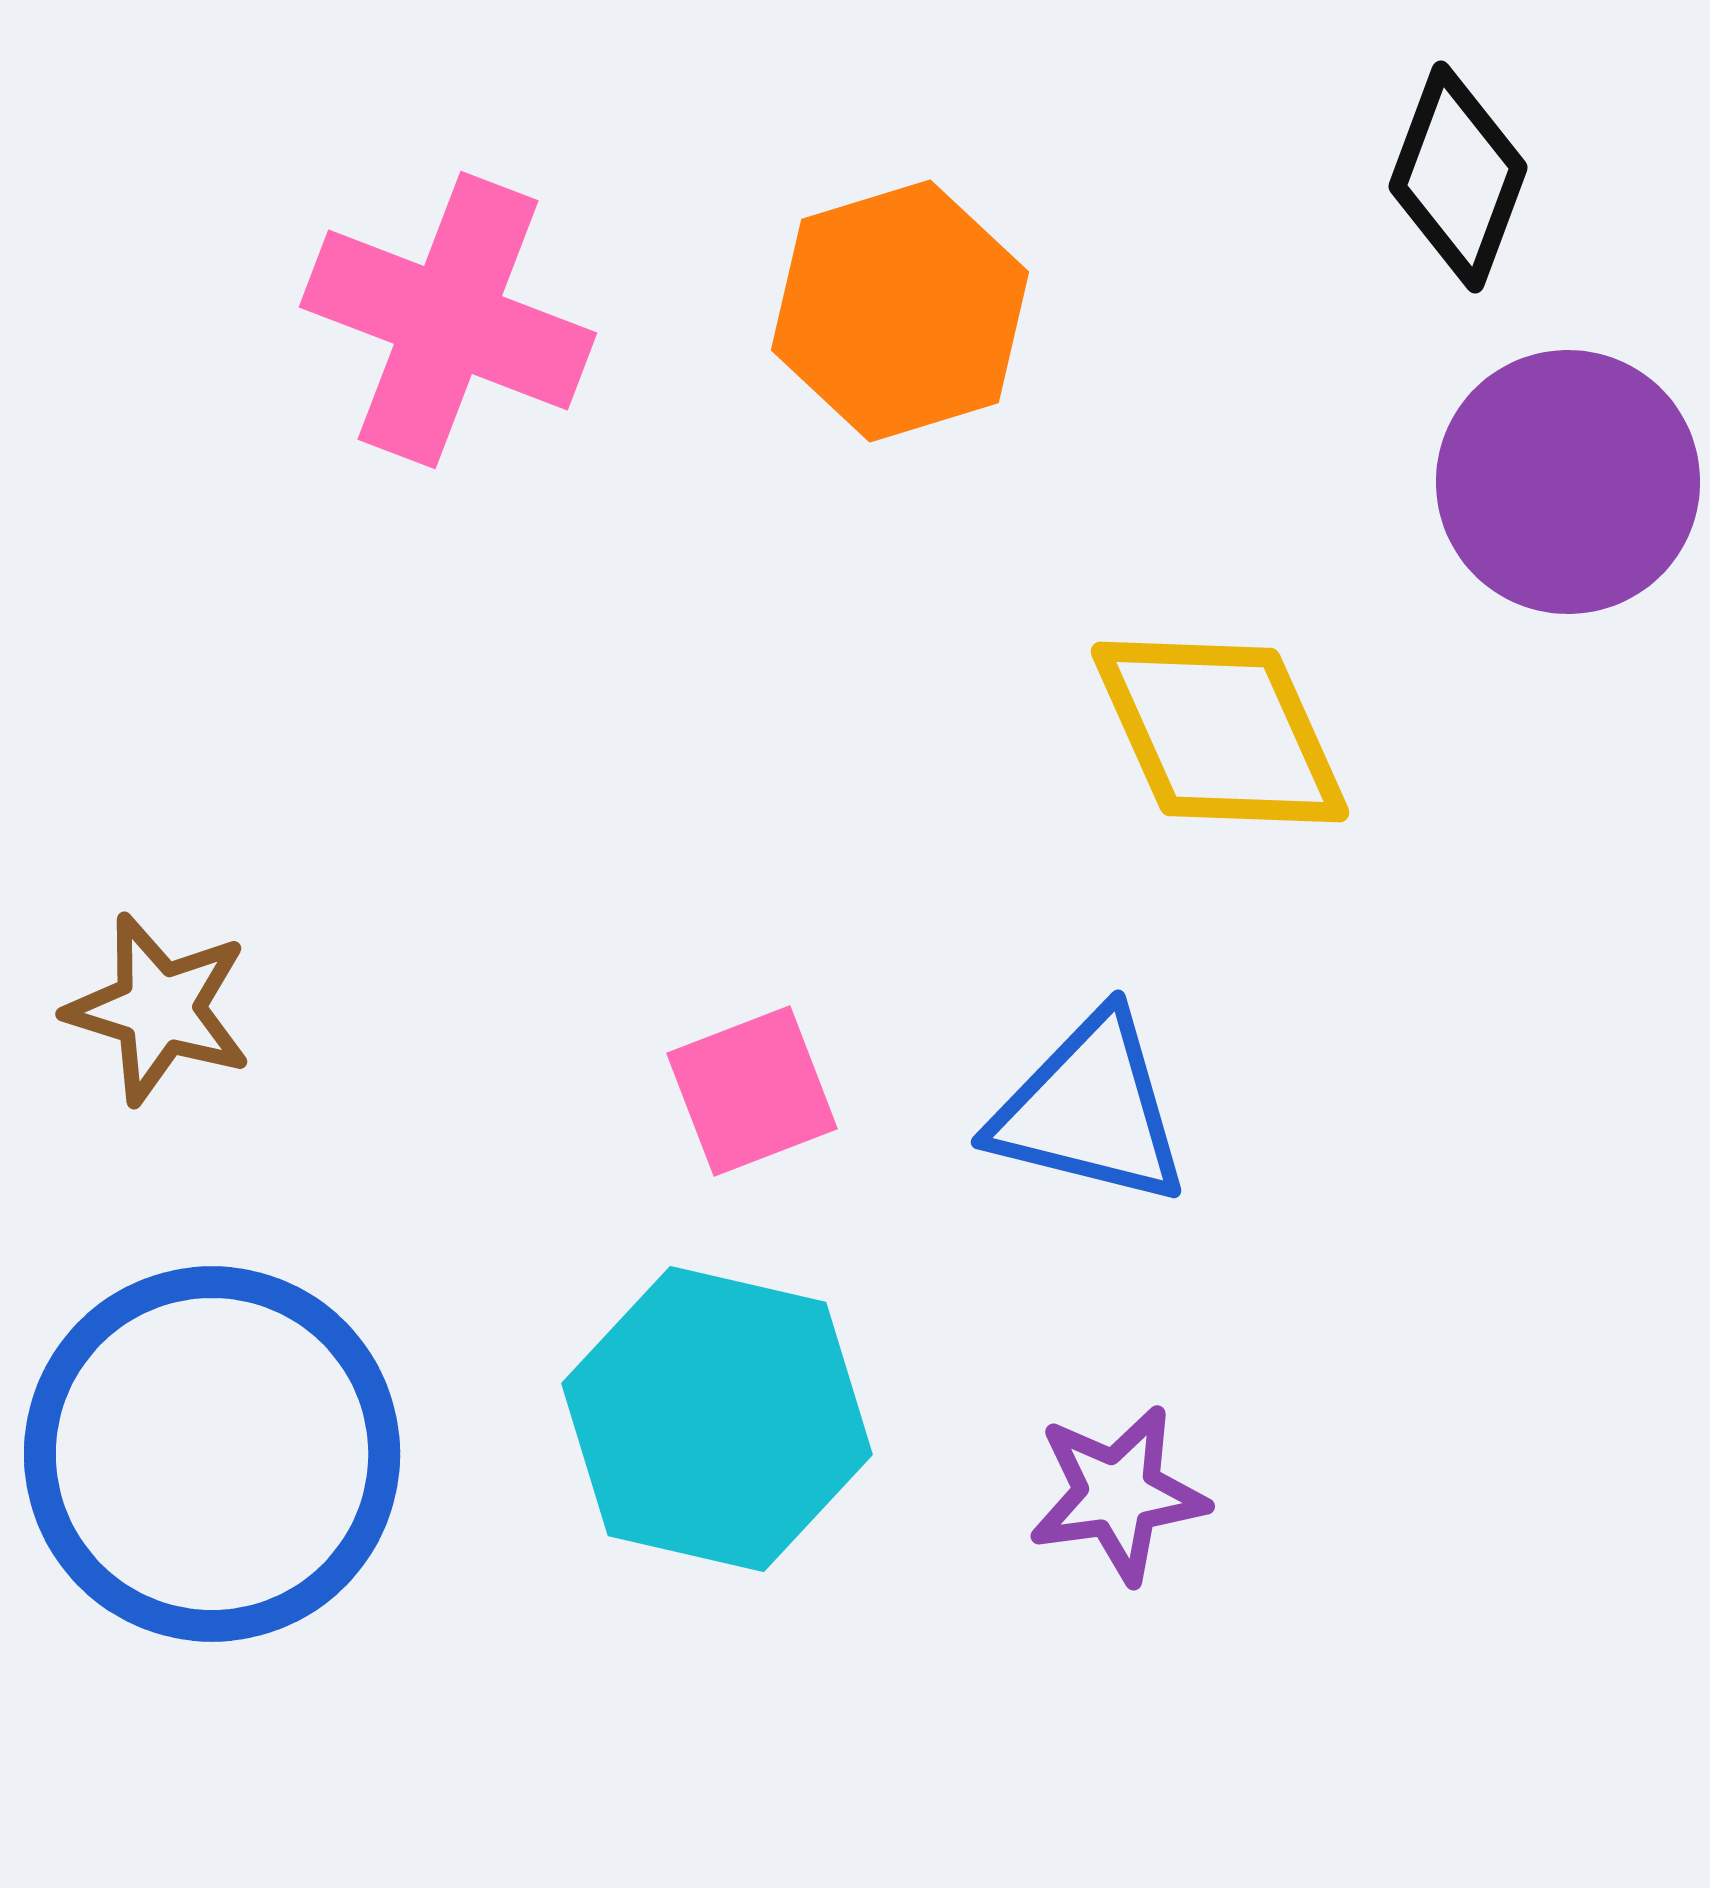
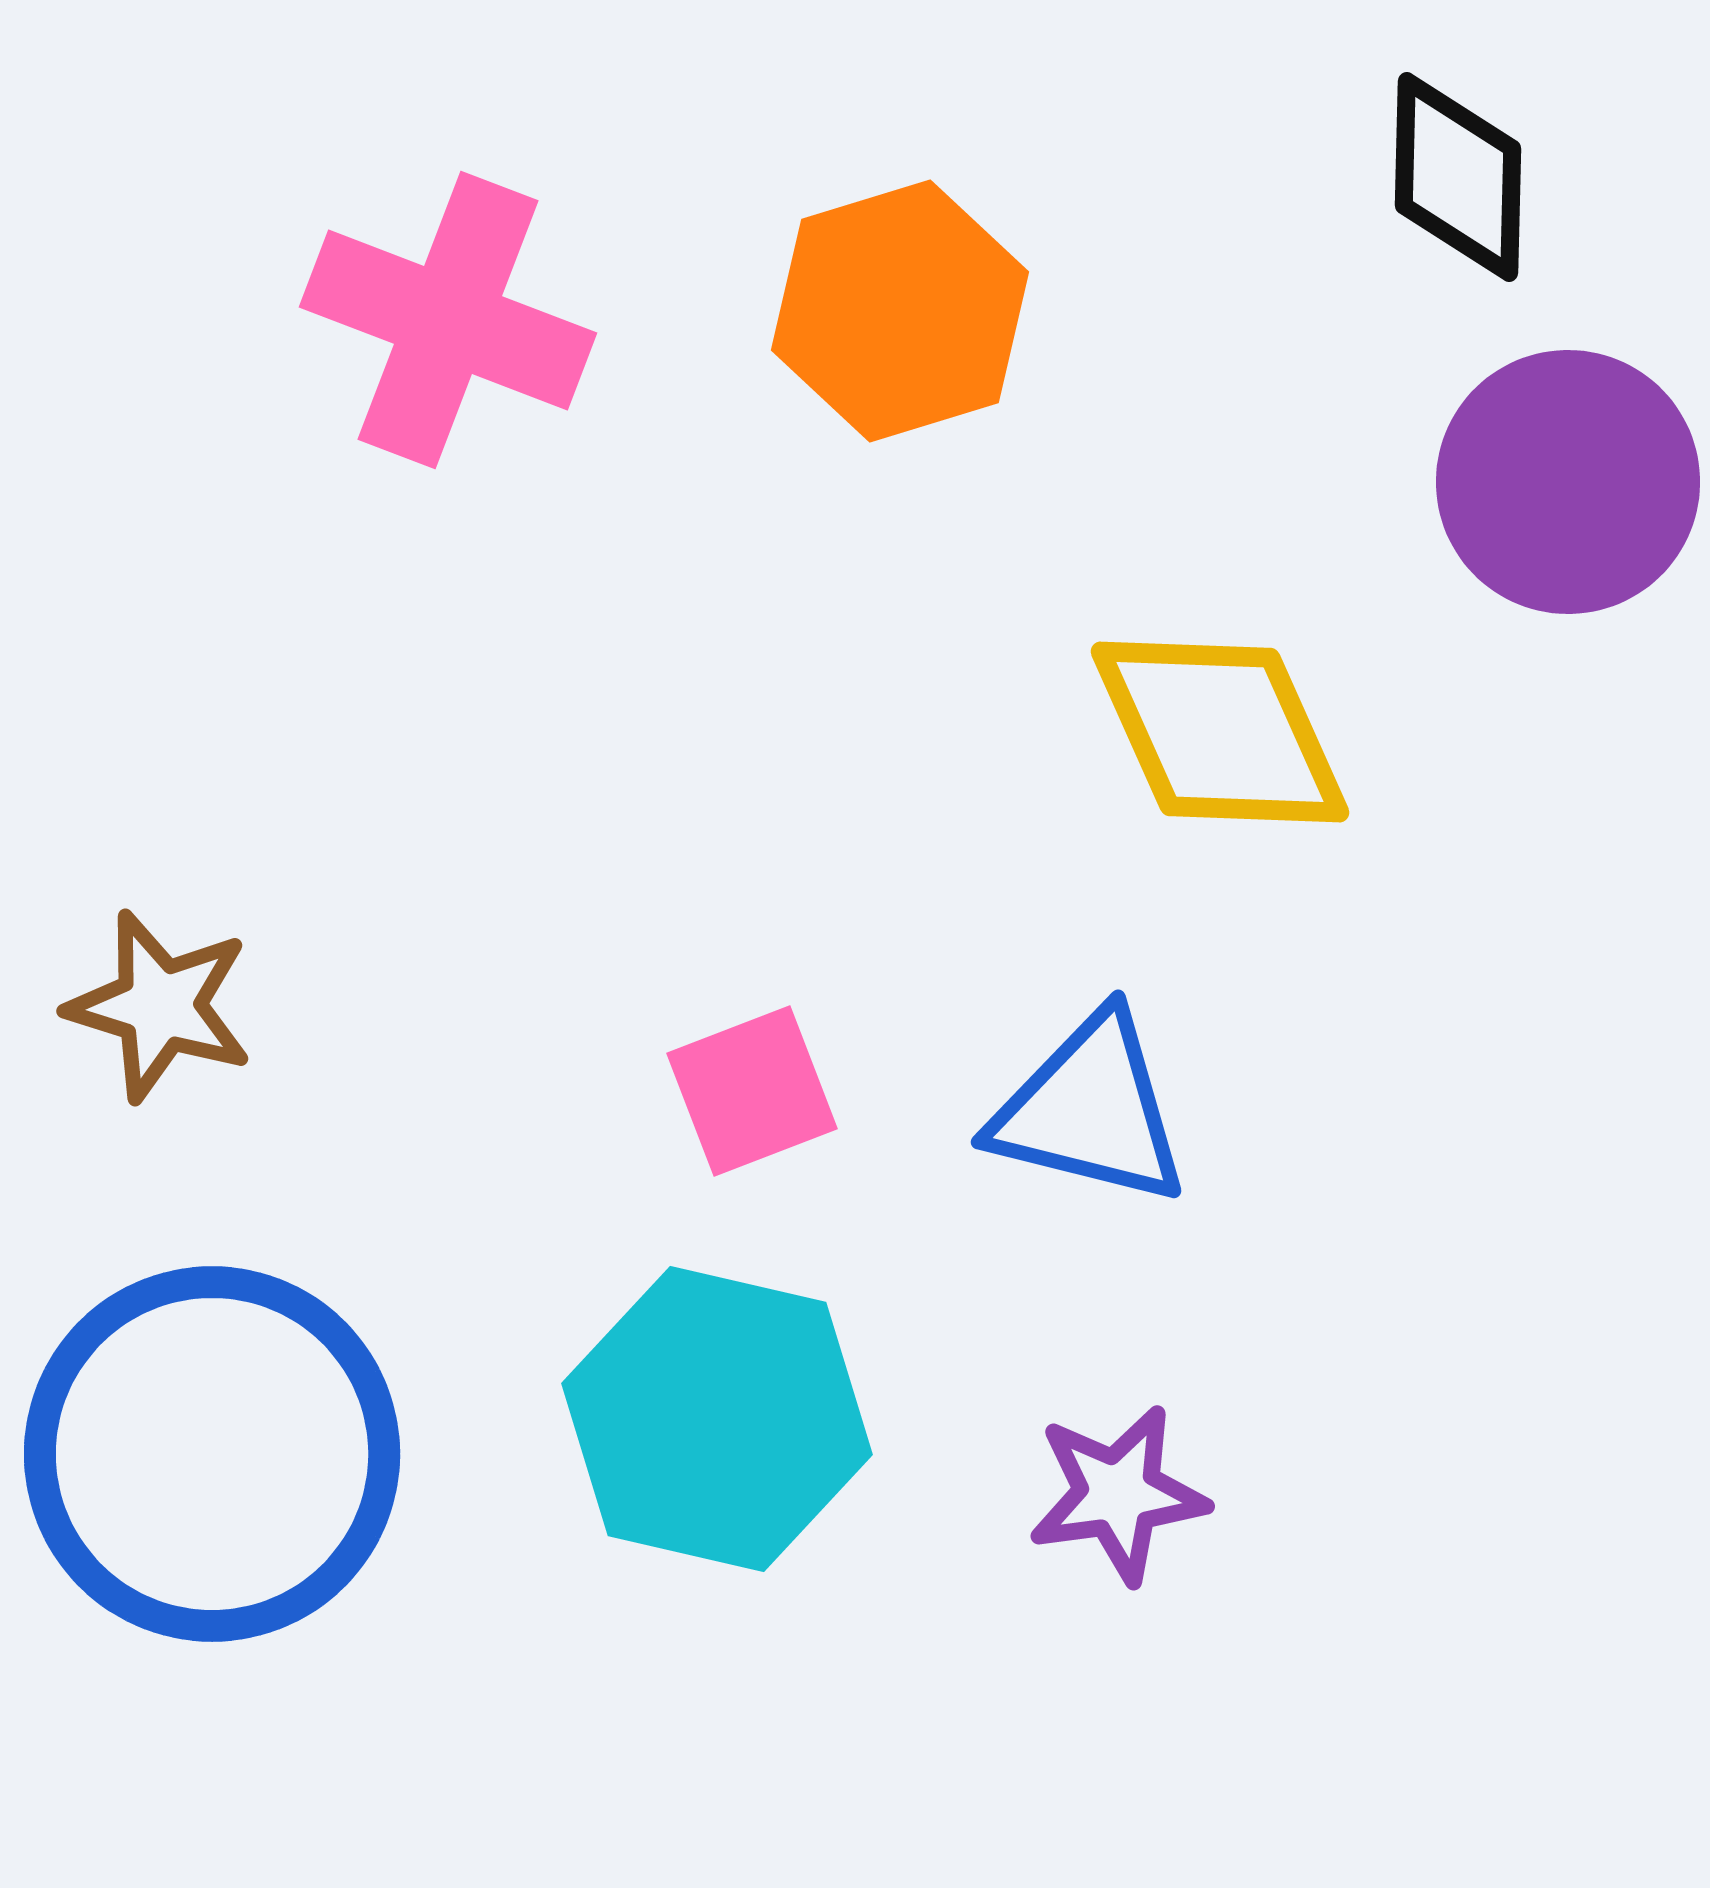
black diamond: rotated 19 degrees counterclockwise
brown star: moved 1 px right, 3 px up
